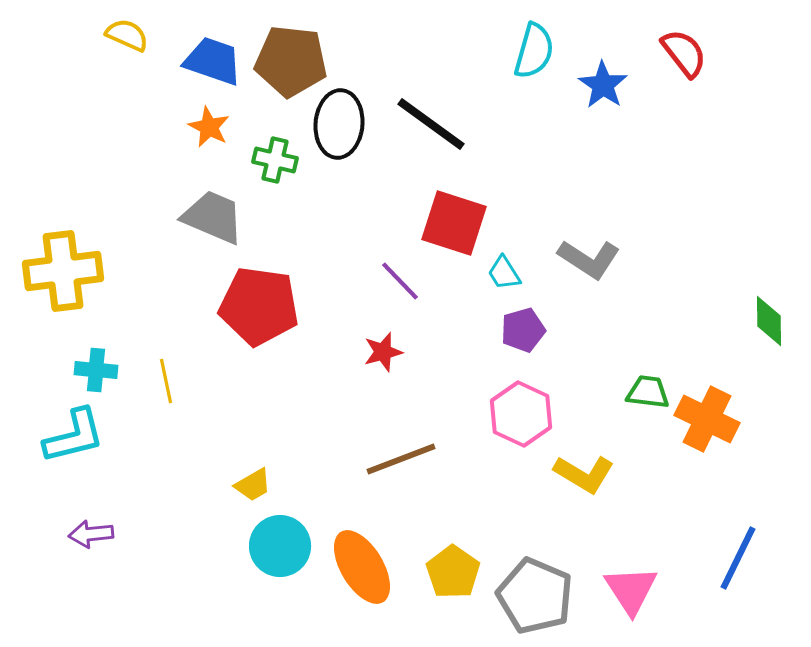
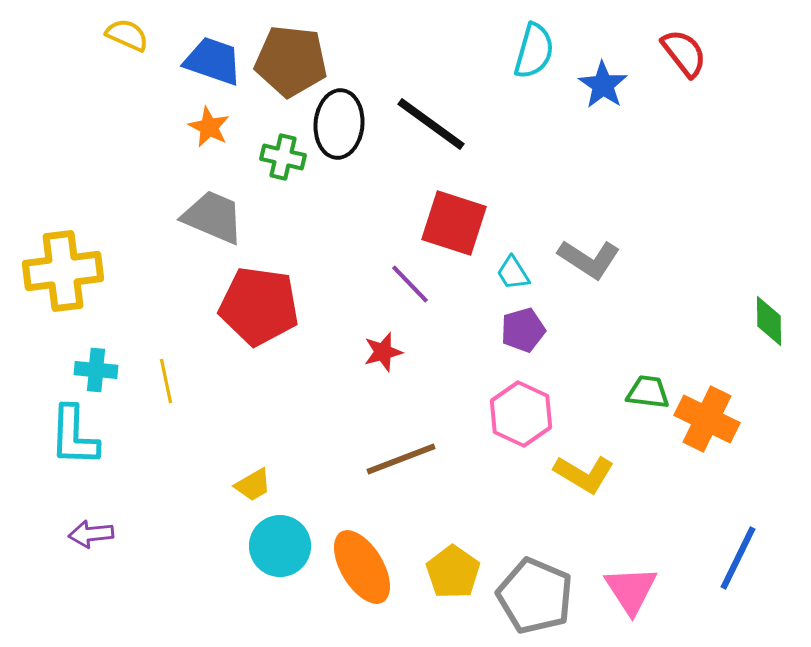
green cross: moved 8 px right, 3 px up
cyan trapezoid: moved 9 px right
purple line: moved 10 px right, 3 px down
cyan L-shape: rotated 106 degrees clockwise
